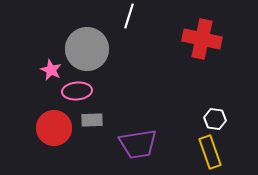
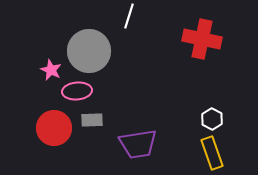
gray circle: moved 2 px right, 2 px down
white hexagon: moved 3 px left; rotated 20 degrees clockwise
yellow rectangle: moved 2 px right, 1 px down
